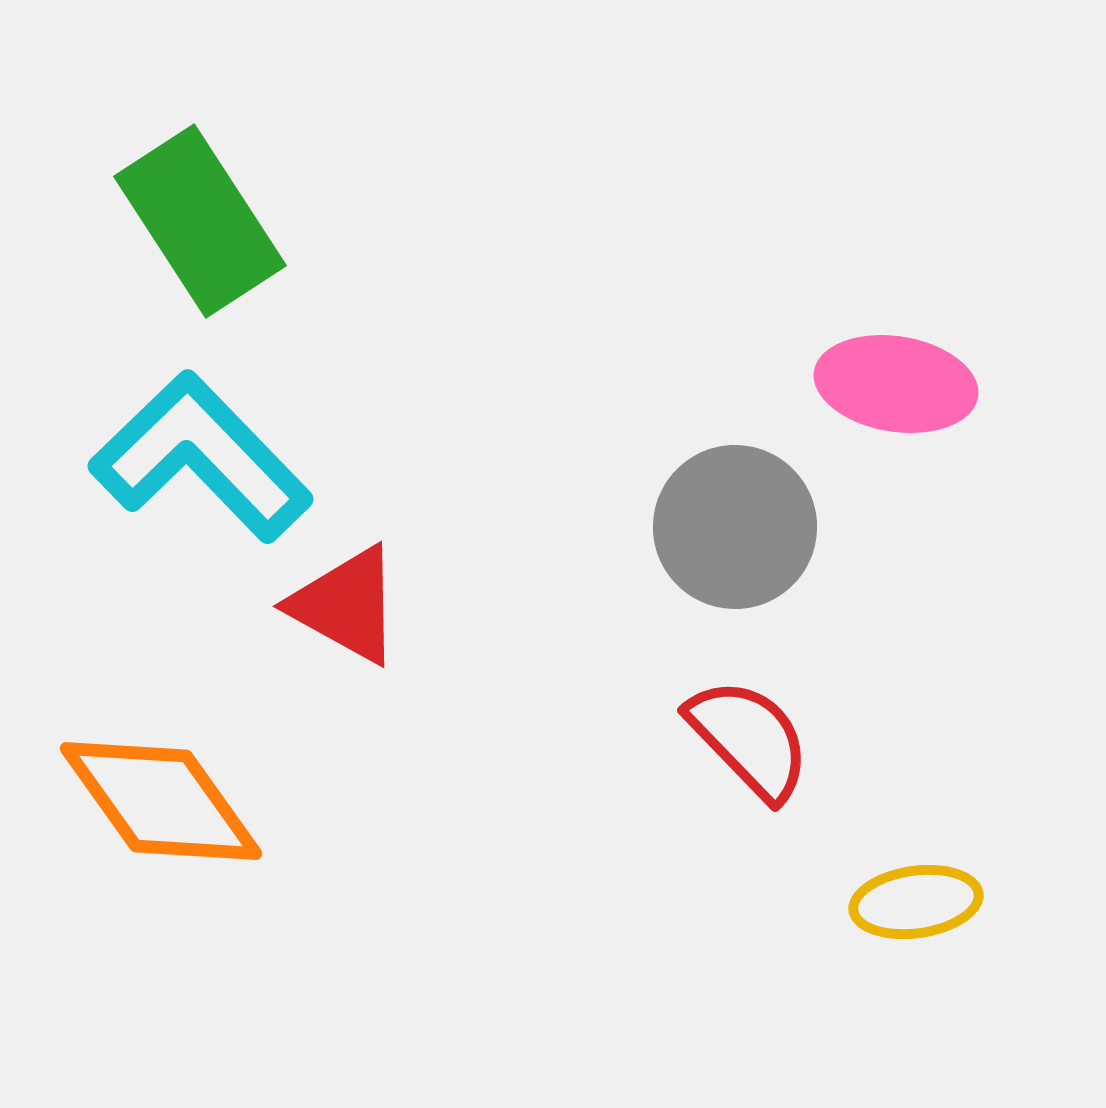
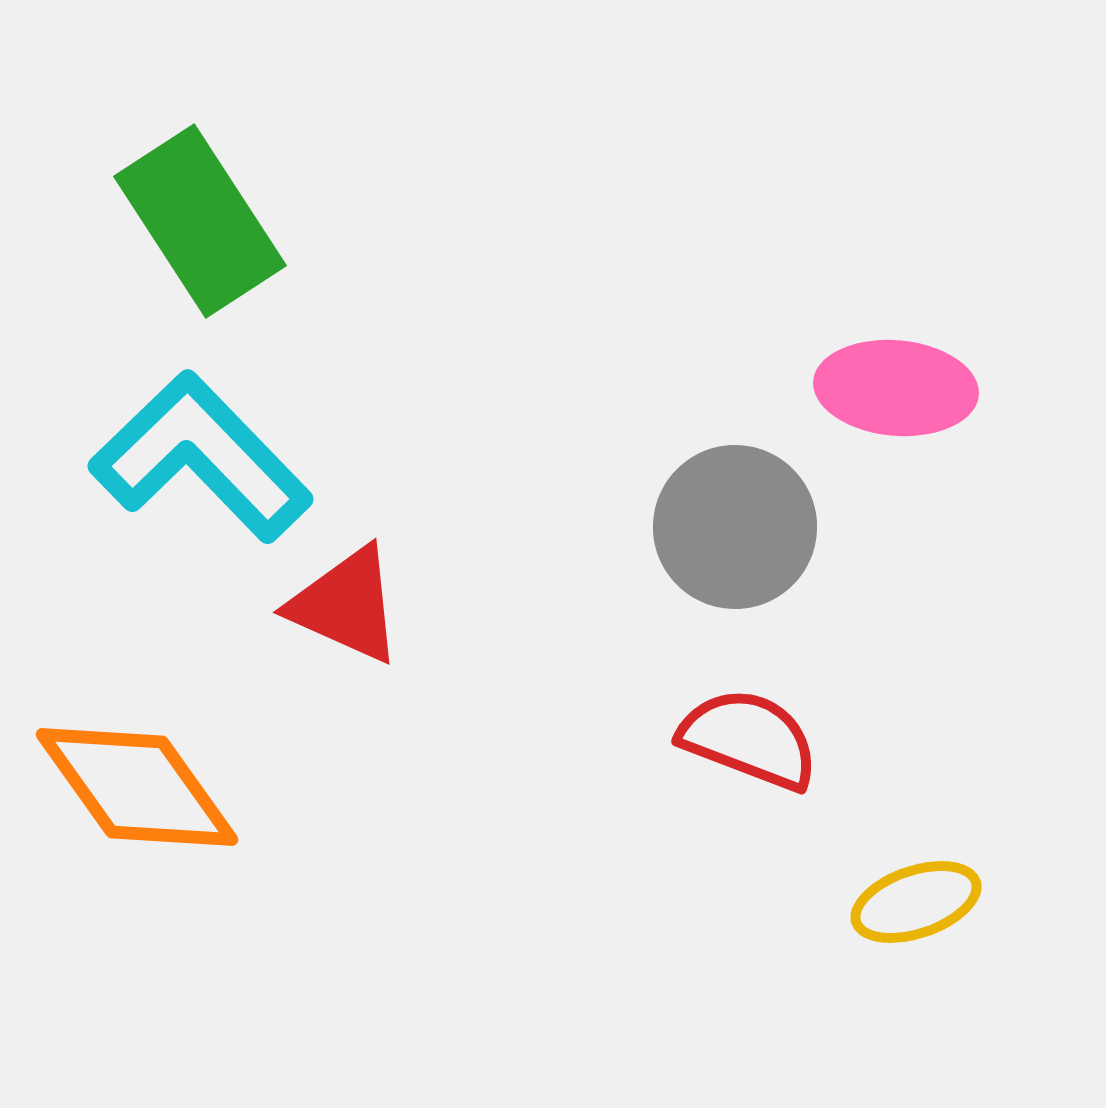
pink ellipse: moved 4 px down; rotated 4 degrees counterclockwise
red triangle: rotated 5 degrees counterclockwise
red semicircle: rotated 25 degrees counterclockwise
orange diamond: moved 24 px left, 14 px up
yellow ellipse: rotated 11 degrees counterclockwise
